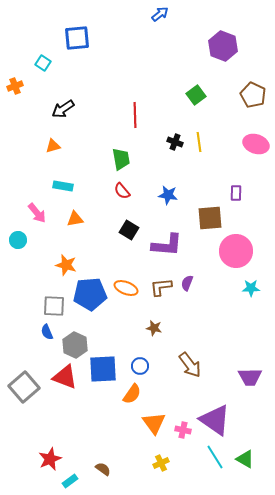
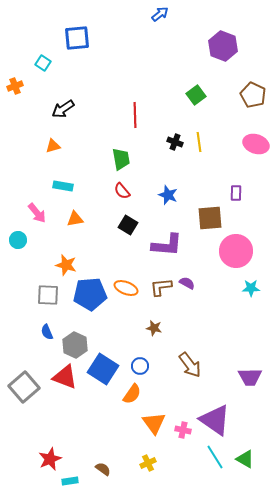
blue star at (168, 195): rotated 12 degrees clockwise
black square at (129, 230): moved 1 px left, 5 px up
purple semicircle at (187, 283): rotated 98 degrees clockwise
gray square at (54, 306): moved 6 px left, 11 px up
blue square at (103, 369): rotated 36 degrees clockwise
yellow cross at (161, 463): moved 13 px left
cyan rectangle at (70, 481): rotated 28 degrees clockwise
